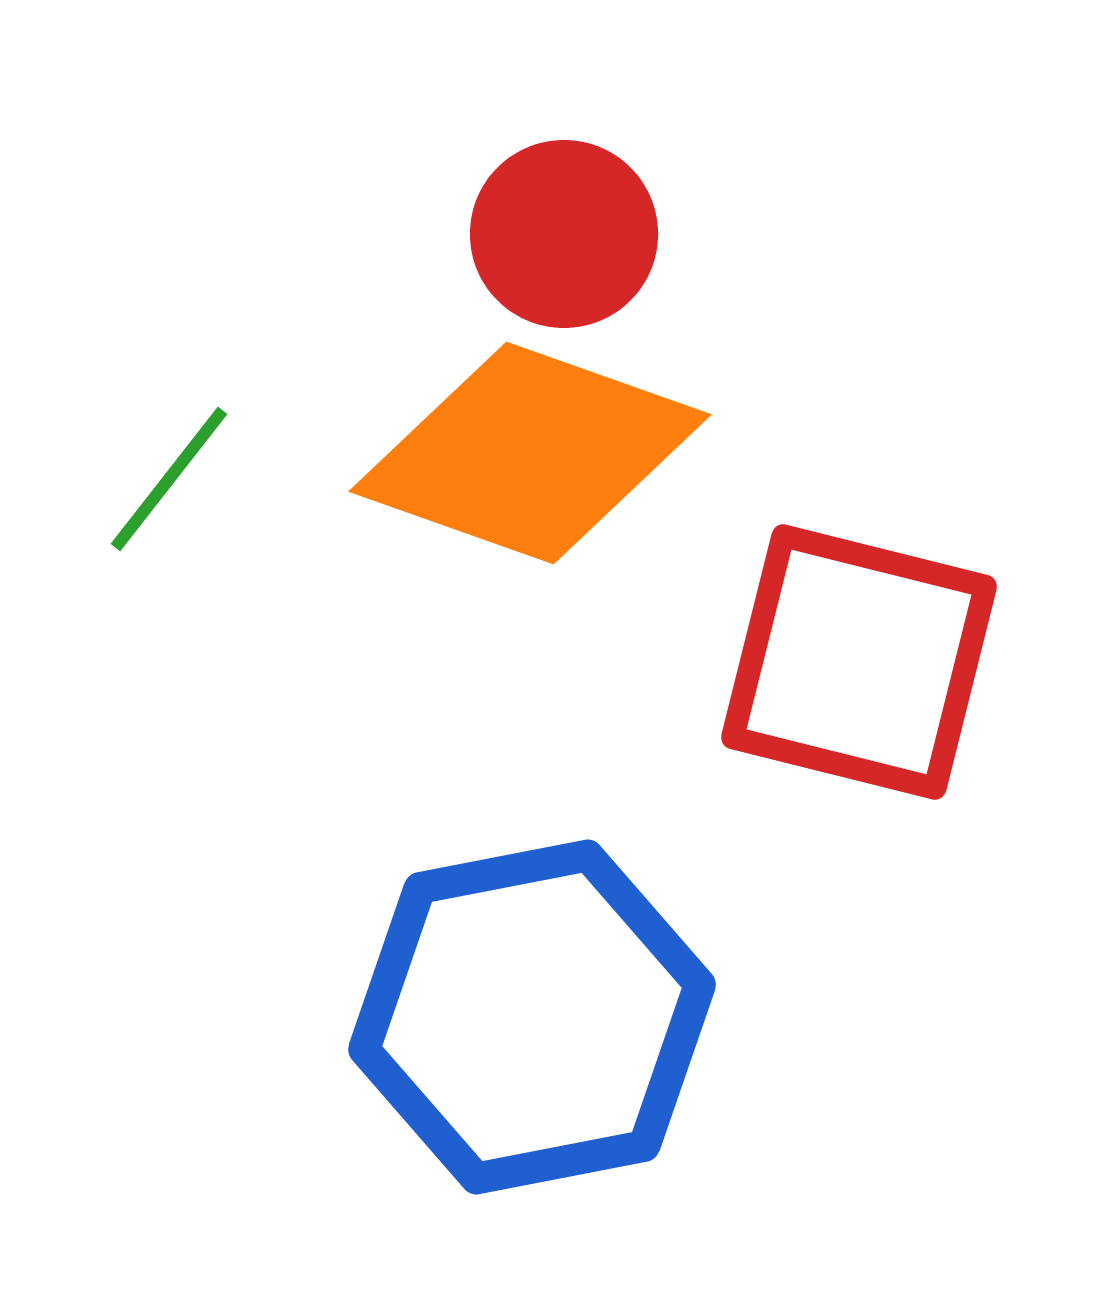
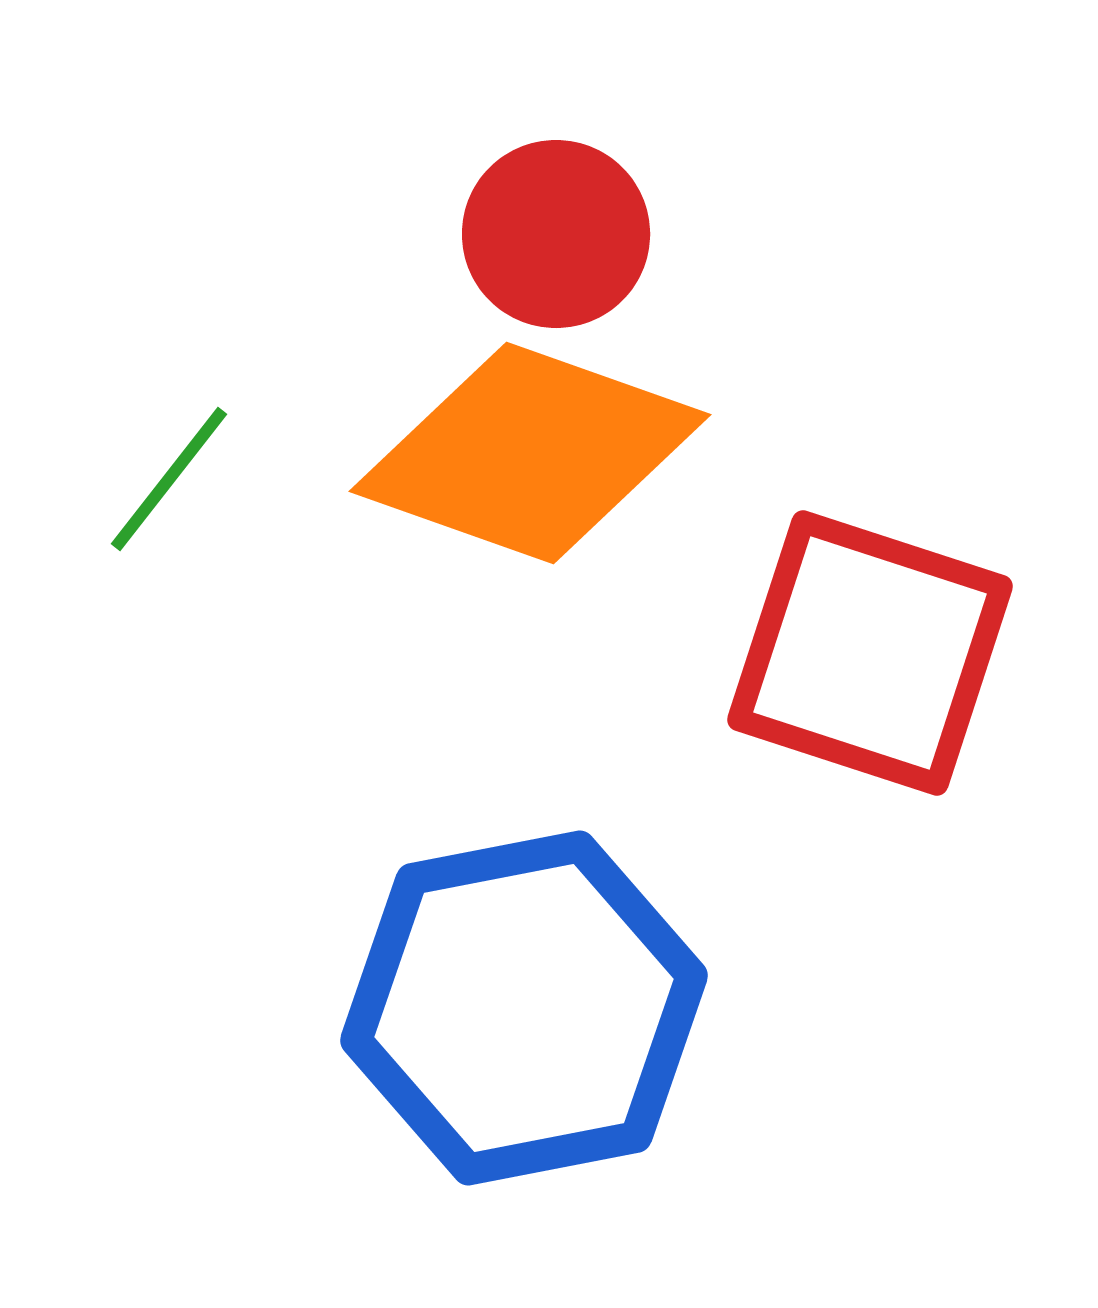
red circle: moved 8 px left
red square: moved 11 px right, 9 px up; rotated 4 degrees clockwise
blue hexagon: moved 8 px left, 9 px up
